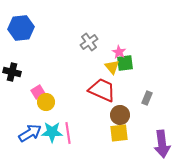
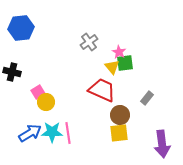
gray rectangle: rotated 16 degrees clockwise
